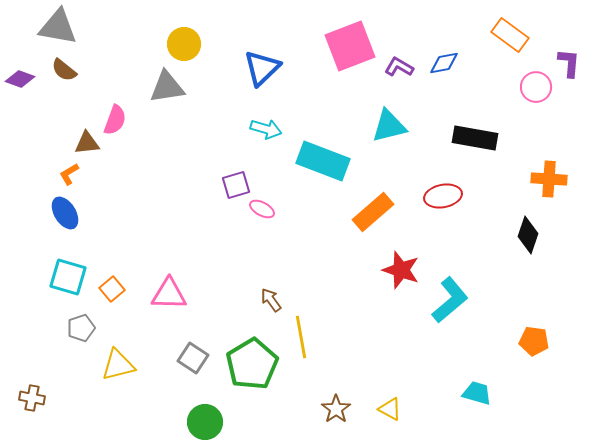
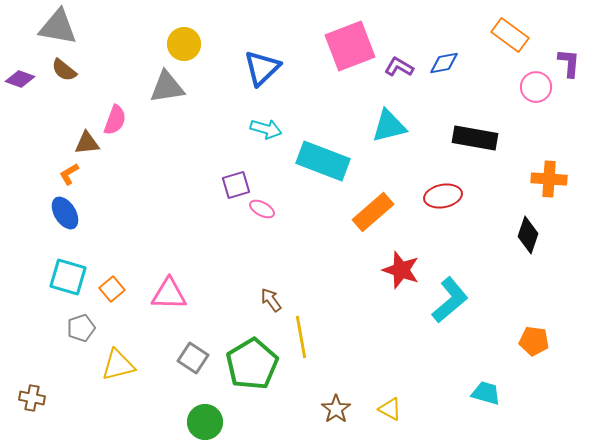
cyan trapezoid at (477, 393): moved 9 px right
